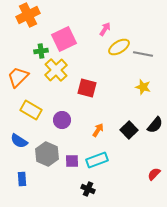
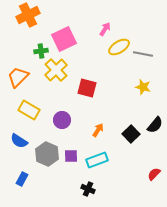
yellow rectangle: moved 2 px left
black square: moved 2 px right, 4 px down
purple square: moved 1 px left, 5 px up
blue rectangle: rotated 32 degrees clockwise
